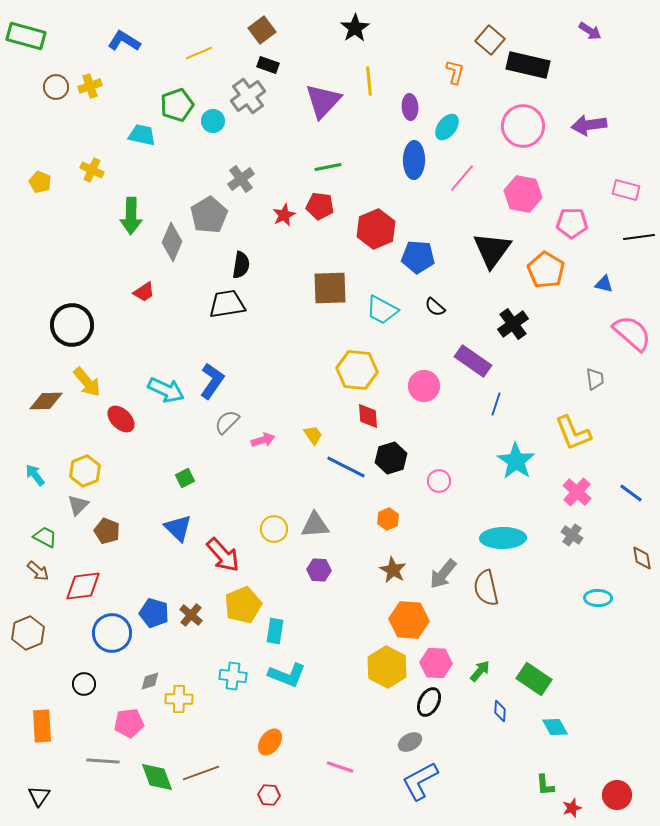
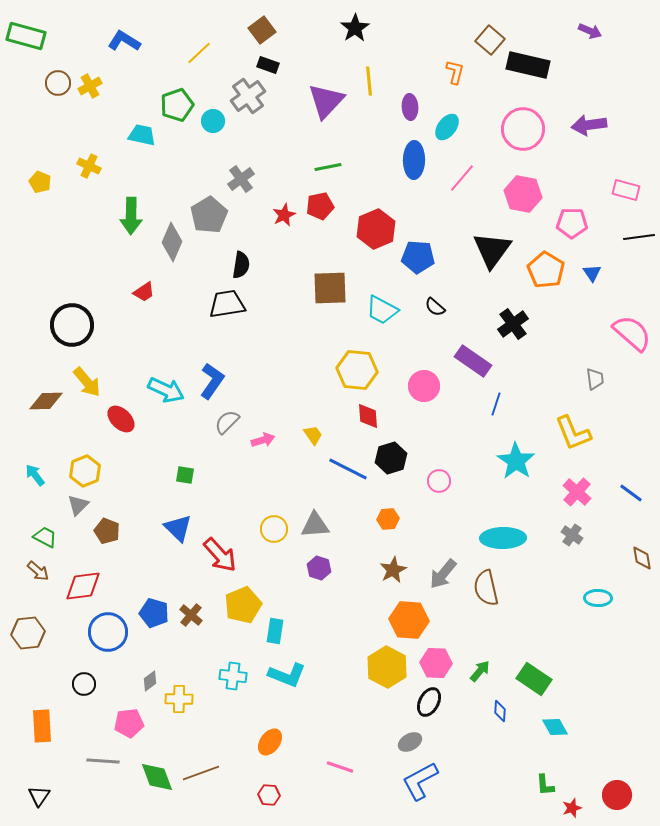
purple arrow at (590, 31): rotated 10 degrees counterclockwise
yellow line at (199, 53): rotated 20 degrees counterclockwise
yellow cross at (90, 86): rotated 10 degrees counterclockwise
brown circle at (56, 87): moved 2 px right, 4 px up
purple triangle at (323, 101): moved 3 px right
pink circle at (523, 126): moved 3 px down
yellow cross at (92, 170): moved 3 px left, 4 px up
red pentagon at (320, 206): rotated 20 degrees counterclockwise
blue triangle at (604, 284): moved 12 px left, 11 px up; rotated 42 degrees clockwise
blue line at (346, 467): moved 2 px right, 2 px down
green square at (185, 478): moved 3 px up; rotated 36 degrees clockwise
orange hexagon at (388, 519): rotated 20 degrees clockwise
red arrow at (223, 555): moved 3 px left
purple hexagon at (319, 570): moved 2 px up; rotated 15 degrees clockwise
brown star at (393, 570): rotated 16 degrees clockwise
brown hexagon at (28, 633): rotated 16 degrees clockwise
blue circle at (112, 633): moved 4 px left, 1 px up
gray diamond at (150, 681): rotated 20 degrees counterclockwise
